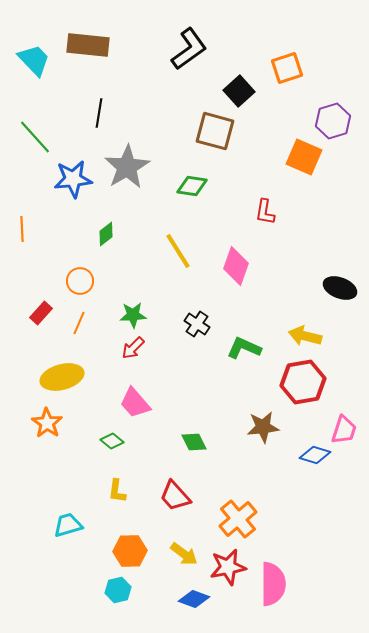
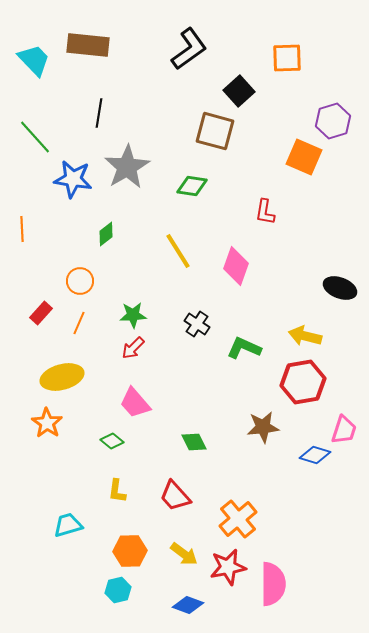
orange square at (287, 68): moved 10 px up; rotated 16 degrees clockwise
blue star at (73, 179): rotated 15 degrees clockwise
blue diamond at (194, 599): moved 6 px left, 6 px down
